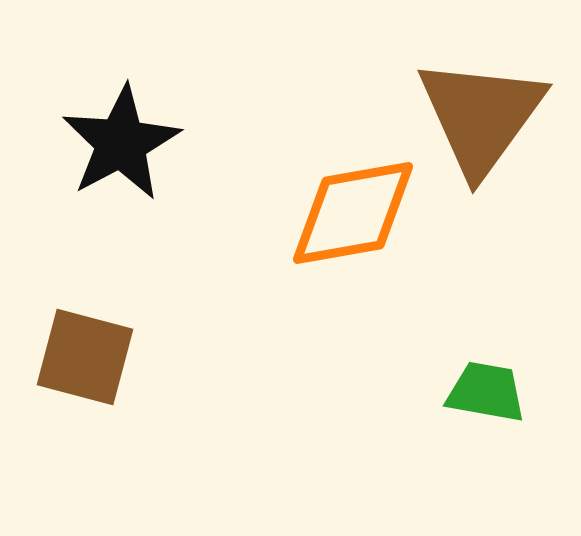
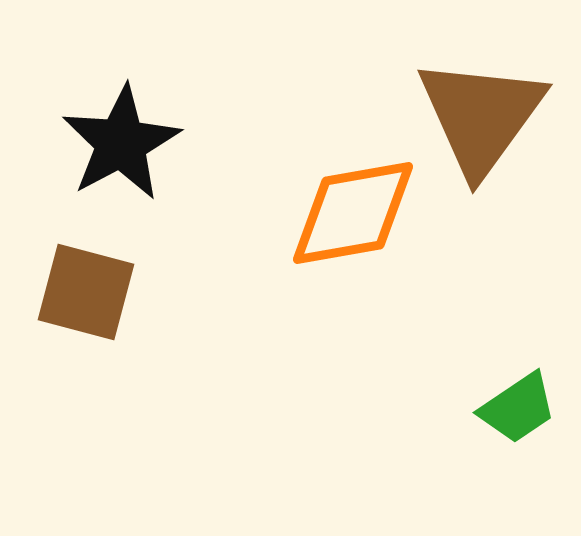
brown square: moved 1 px right, 65 px up
green trapezoid: moved 32 px right, 16 px down; rotated 136 degrees clockwise
